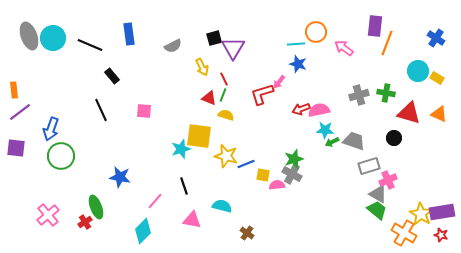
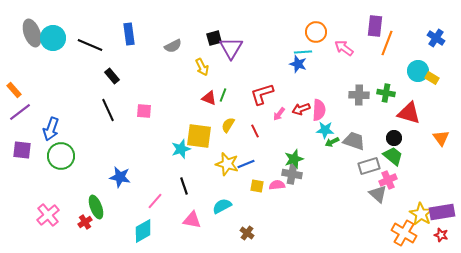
gray ellipse at (29, 36): moved 3 px right, 3 px up
cyan line at (296, 44): moved 7 px right, 8 px down
purple triangle at (233, 48): moved 2 px left
yellow rectangle at (437, 78): moved 5 px left
red line at (224, 79): moved 31 px right, 52 px down
pink arrow at (279, 82): moved 32 px down
orange rectangle at (14, 90): rotated 35 degrees counterclockwise
gray cross at (359, 95): rotated 18 degrees clockwise
black line at (101, 110): moved 7 px right
pink semicircle at (319, 110): rotated 105 degrees clockwise
orange triangle at (439, 114): moved 2 px right, 24 px down; rotated 30 degrees clockwise
yellow semicircle at (226, 115): moved 2 px right, 10 px down; rotated 77 degrees counterclockwise
purple square at (16, 148): moved 6 px right, 2 px down
yellow star at (226, 156): moved 1 px right, 8 px down
gray cross at (292, 174): rotated 18 degrees counterclockwise
yellow square at (263, 175): moved 6 px left, 11 px down
gray triangle at (378, 194): rotated 12 degrees clockwise
cyan semicircle at (222, 206): rotated 42 degrees counterclockwise
green trapezoid at (377, 210): moved 16 px right, 54 px up
cyan diamond at (143, 231): rotated 15 degrees clockwise
